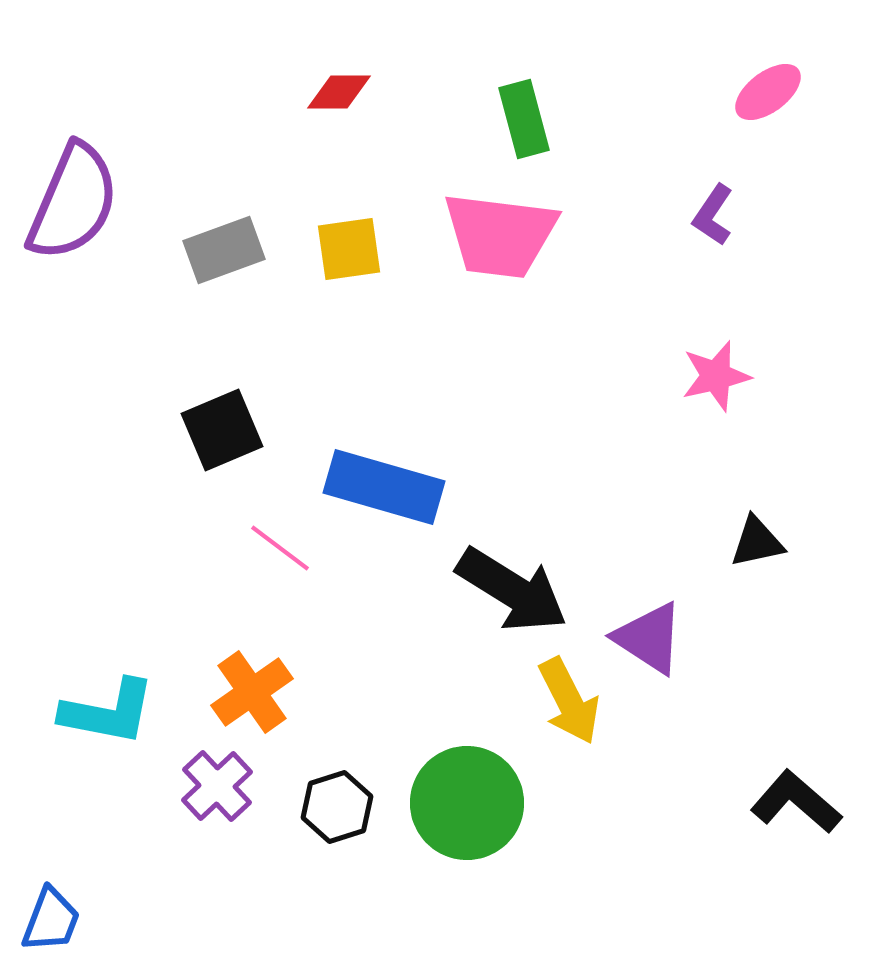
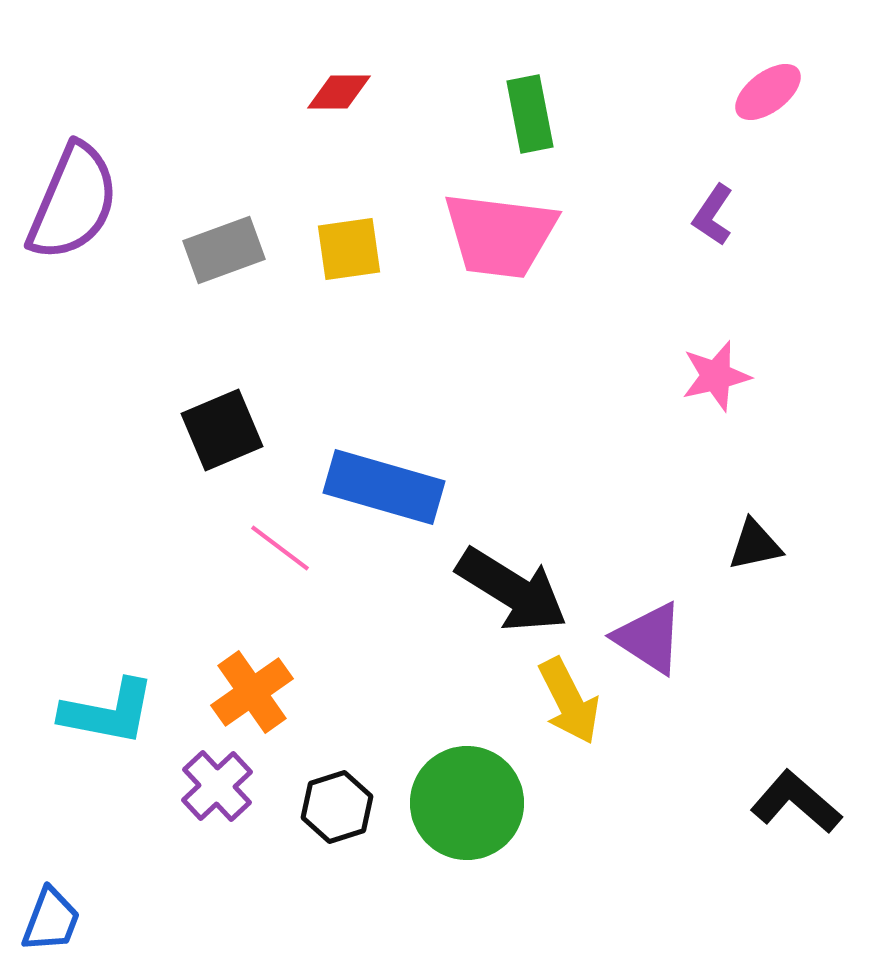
green rectangle: moved 6 px right, 5 px up; rotated 4 degrees clockwise
black triangle: moved 2 px left, 3 px down
